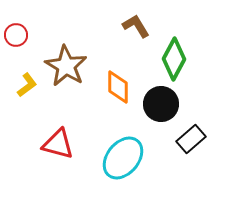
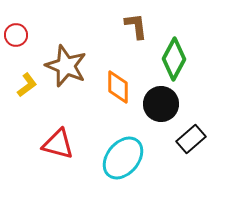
brown L-shape: rotated 24 degrees clockwise
brown star: rotated 9 degrees counterclockwise
